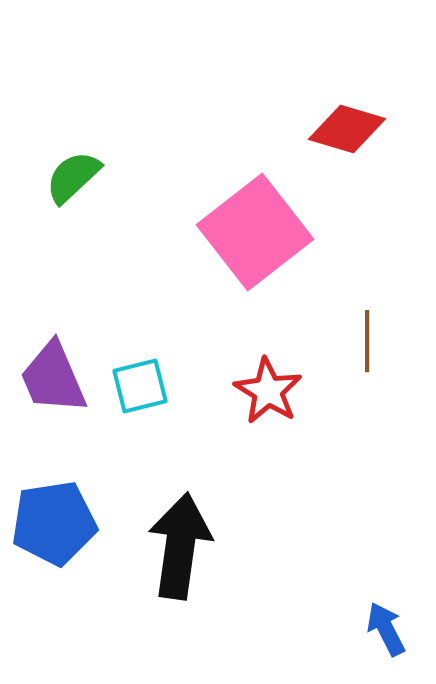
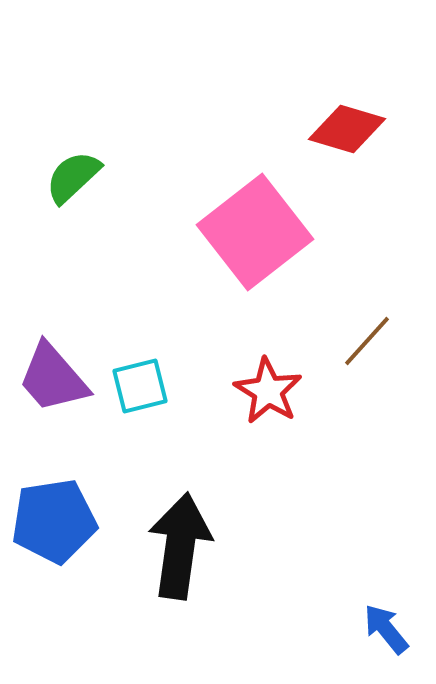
brown line: rotated 42 degrees clockwise
purple trapezoid: rotated 18 degrees counterclockwise
blue pentagon: moved 2 px up
blue arrow: rotated 12 degrees counterclockwise
